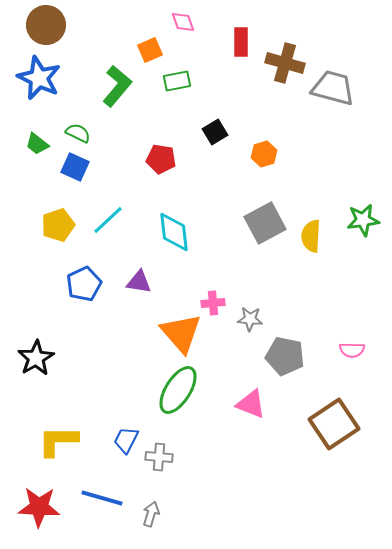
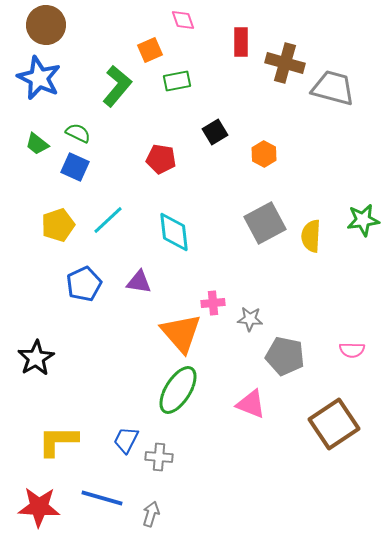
pink diamond: moved 2 px up
orange hexagon: rotated 15 degrees counterclockwise
